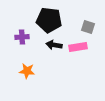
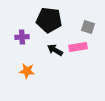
black arrow: moved 1 px right, 5 px down; rotated 21 degrees clockwise
